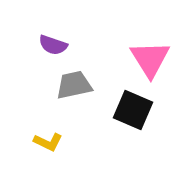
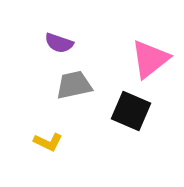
purple semicircle: moved 6 px right, 2 px up
pink triangle: rotated 24 degrees clockwise
black square: moved 2 px left, 1 px down
